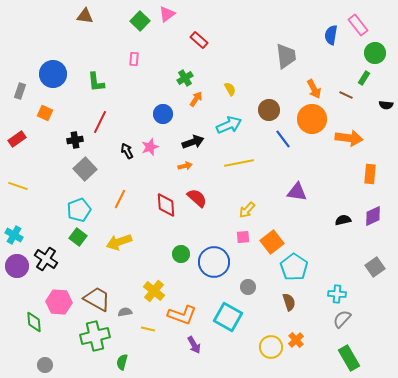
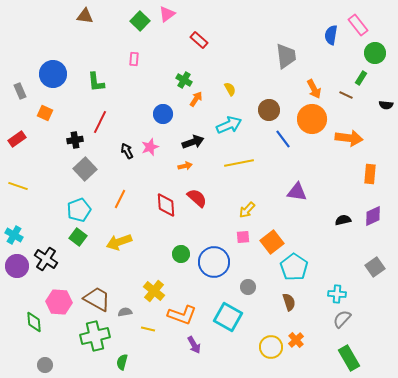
green cross at (185, 78): moved 1 px left, 2 px down; rotated 28 degrees counterclockwise
green rectangle at (364, 78): moved 3 px left
gray rectangle at (20, 91): rotated 42 degrees counterclockwise
